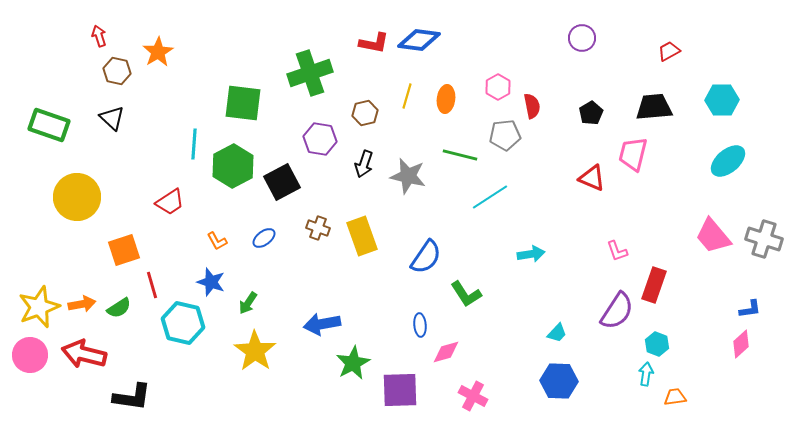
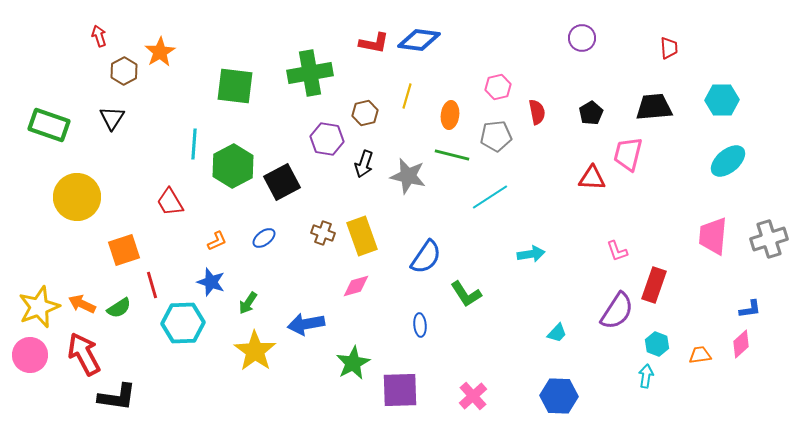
red trapezoid at (669, 51): moved 3 px up; rotated 115 degrees clockwise
orange star at (158, 52): moved 2 px right
brown hexagon at (117, 71): moved 7 px right; rotated 20 degrees clockwise
green cross at (310, 73): rotated 9 degrees clockwise
pink hexagon at (498, 87): rotated 15 degrees clockwise
orange ellipse at (446, 99): moved 4 px right, 16 px down
green square at (243, 103): moved 8 px left, 17 px up
red semicircle at (532, 106): moved 5 px right, 6 px down
black triangle at (112, 118): rotated 20 degrees clockwise
gray pentagon at (505, 135): moved 9 px left, 1 px down
purple hexagon at (320, 139): moved 7 px right
pink trapezoid at (633, 154): moved 5 px left
green line at (460, 155): moved 8 px left
red triangle at (592, 178): rotated 20 degrees counterclockwise
red trapezoid at (170, 202): rotated 92 degrees clockwise
brown cross at (318, 228): moved 5 px right, 5 px down
pink trapezoid at (713, 236): rotated 45 degrees clockwise
gray cross at (764, 239): moved 5 px right; rotated 36 degrees counterclockwise
orange L-shape at (217, 241): rotated 85 degrees counterclockwise
orange arrow at (82, 304): rotated 144 degrees counterclockwise
cyan hexagon at (183, 323): rotated 15 degrees counterclockwise
blue arrow at (322, 324): moved 16 px left
pink diamond at (446, 352): moved 90 px left, 66 px up
red arrow at (84, 354): rotated 48 degrees clockwise
cyan arrow at (646, 374): moved 2 px down
blue hexagon at (559, 381): moved 15 px down
pink cross at (473, 396): rotated 20 degrees clockwise
black L-shape at (132, 397): moved 15 px left
orange trapezoid at (675, 397): moved 25 px right, 42 px up
